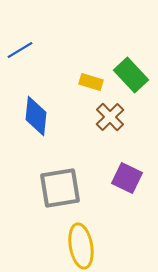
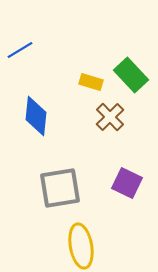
purple square: moved 5 px down
